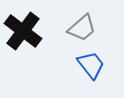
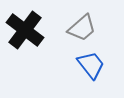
black cross: moved 2 px right, 1 px up
